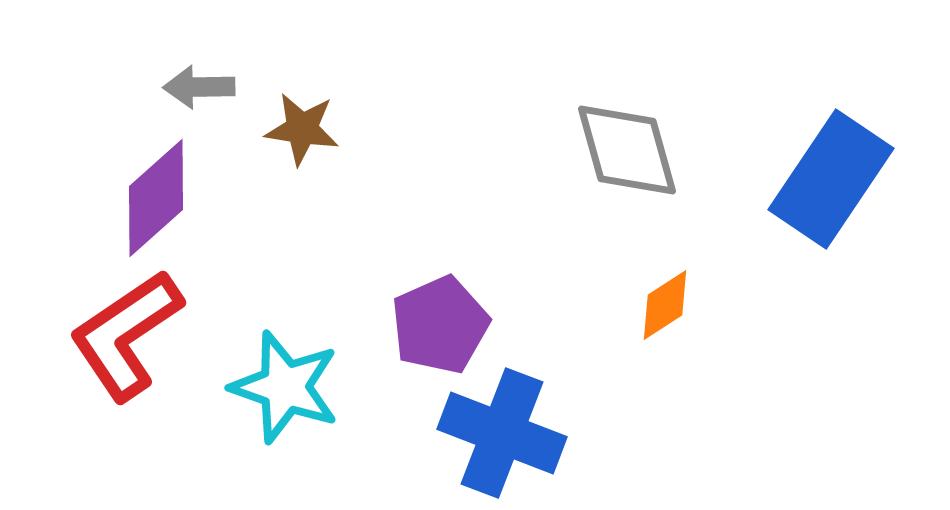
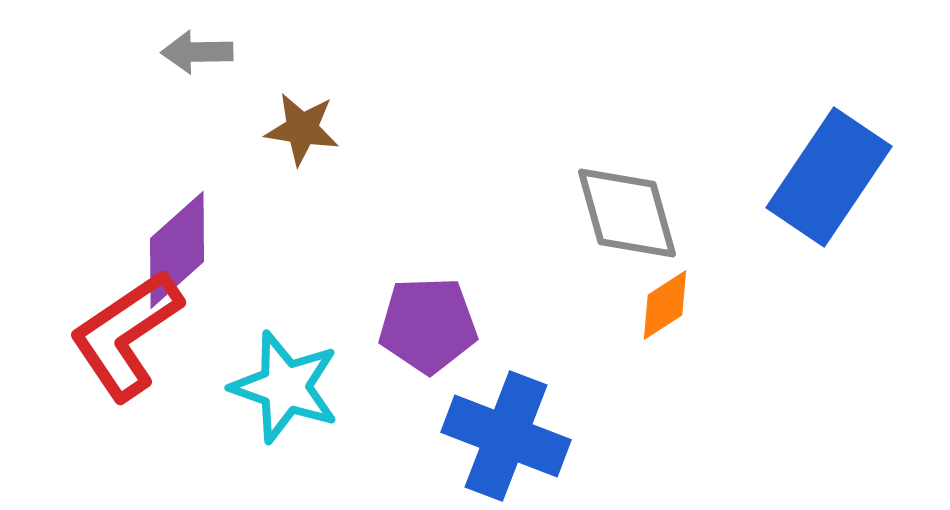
gray arrow: moved 2 px left, 35 px up
gray diamond: moved 63 px down
blue rectangle: moved 2 px left, 2 px up
purple diamond: moved 21 px right, 52 px down
purple pentagon: moved 12 px left; rotated 22 degrees clockwise
blue cross: moved 4 px right, 3 px down
